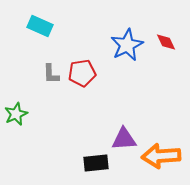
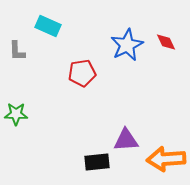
cyan rectangle: moved 8 px right
gray L-shape: moved 34 px left, 23 px up
green star: rotated 25 degrees clockwise
purple triangle: moved 2 px right, 1 px down
orange arrow: moved 5 px right, 3 px down
black rectangle: moved 1 px right, 1 px up
